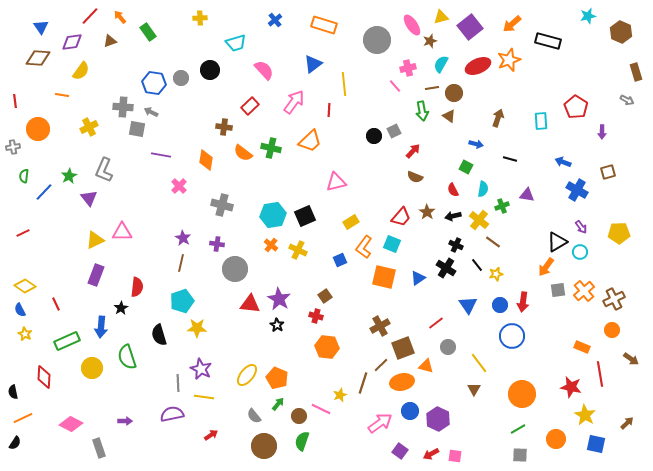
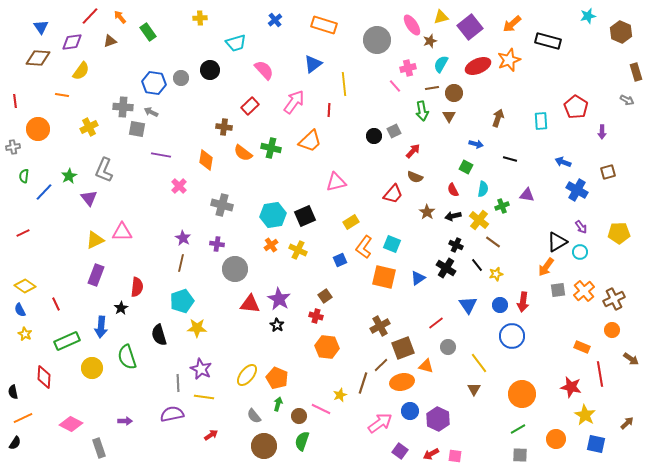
brown triangle at (449, 116): rotated 24 degrees clockwise
red trapezoid at (401, 217): moved 8 px left, 23 px up
orange cross at (271, 245): rotated 16 degrees clockwise
green arrow at (278, 404): rotated 24 degrees counterclockwise
